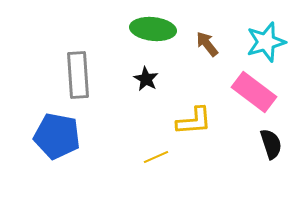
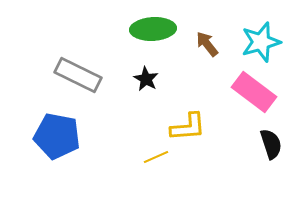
green ellipse: rotated 9 degrees counterclockwise
cyan star: moved 5 px left
gray rectangle: rotated 60 degrees counterclockwise
yellow L-shape: moved 6 px left, 6 px down
